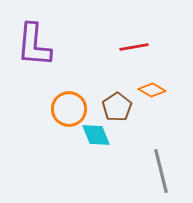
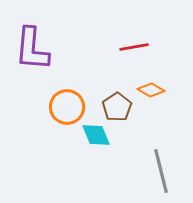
purple L-shape: moved 2 px left, 4 px down
orange diamond: moved 1 px left
orange circle: moved 2 px left, 2 px up
